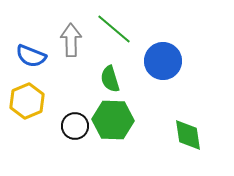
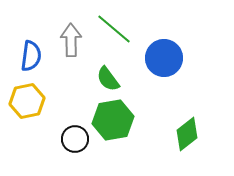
blue semicircle: rotated 104 degrees counterclockwise
blue circle: moved 1 px right, 3 px up
green semicircle: moved 2 px left; rotated 20 degrees counterclockwise
yellow hexagon: rotated 12 degrees clockwise
green hexagon: rotated 12 degrees counterclockwise
black circle: moved 13 px down
green diamond: moved 1 px left, 1 px up; rotated 60 degrees clockwise
